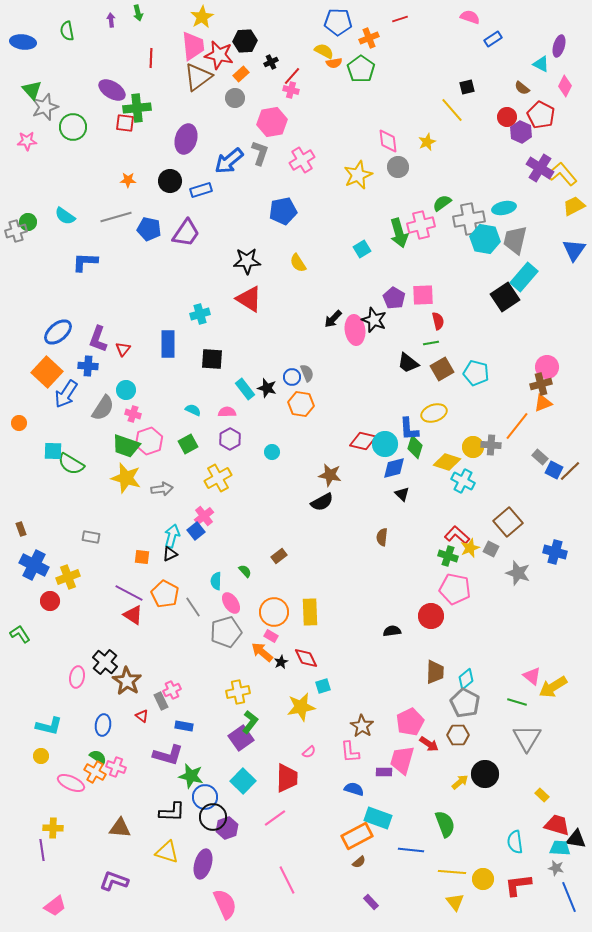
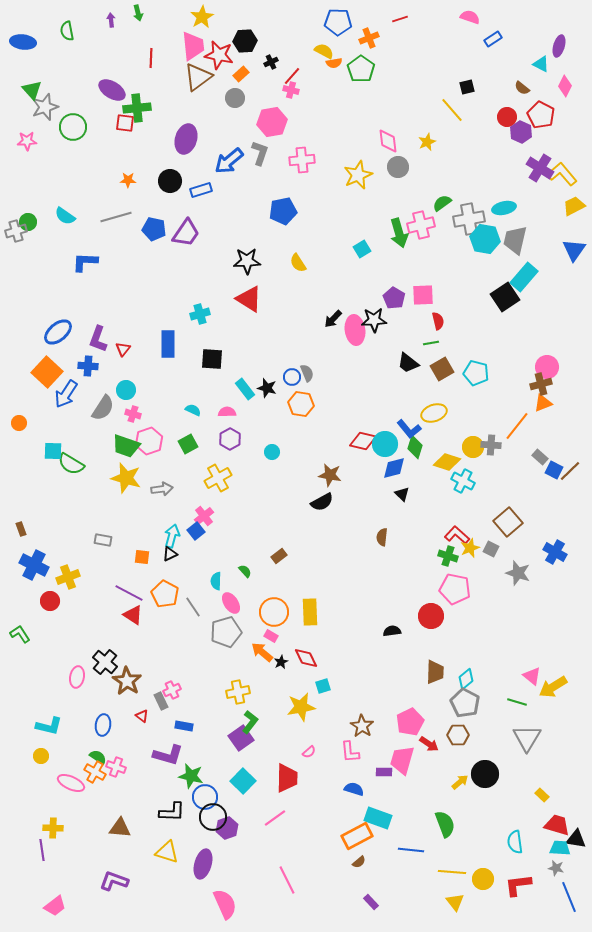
pink cross at (302, 160): rotated 25 degrees clockwise
blue pentagon at (149, 229): moved 5 px right
black star at (374, 320): rotated 25 degrees counterclockwise
blue L-shape at (409, 429): rotated 35 degrees counterclockwise
gray rectangle at (91, 537): moved 12 px right, 3 px down
blue cross at (555, 552): rotated 15 degrees clockwise
